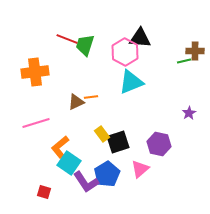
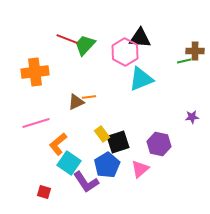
green trapezoid: rotated 25 degrees clockwise
cyan triangle: moved 10 px right, 3 px up
orange line: moved 2 px left
purple star: moved 3 px right, 4 px down; rotated 24 degrees clockwise
orange L-shape: moved 2 px left, 3 px up
blue pentagon: moved 9 px up
